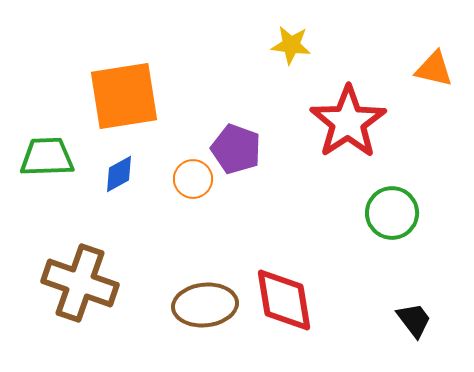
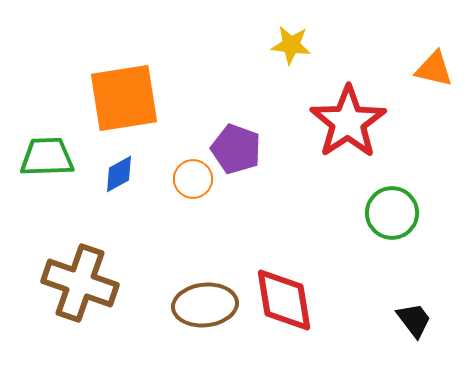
orange square: moved 2 px down
